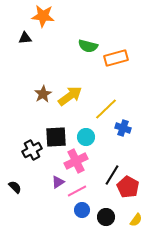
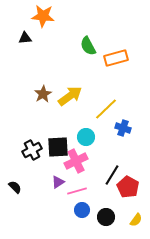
green semicircle: rotated 48 degrees clockwise
black square: moved 2 px right, 10 px down
pink line: rotated 12 degrees clockwise
